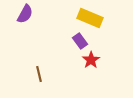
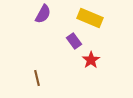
purple semicircle: moved 18 px right
purple rectangle: moved 6 px left
brown line: moved 2 px left, 4 px down
